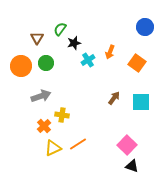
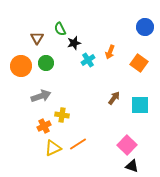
green semicircle: rotated 64 degrees counterclockwise
orange square: moved 2 px right
cyan square: moved 1 px left, 3 px down
orange cross: rotated 16 degrees clockwise
